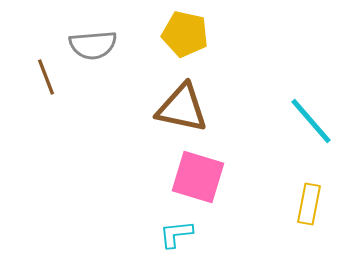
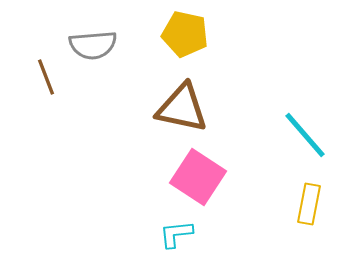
cyan line: moved 6 px left, 14 px down
pink square: rotated 16 degrees clockwise
